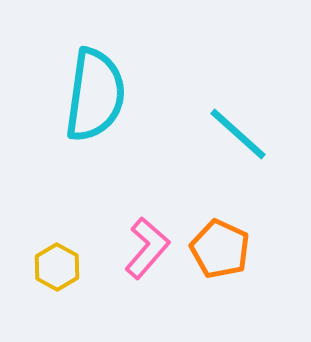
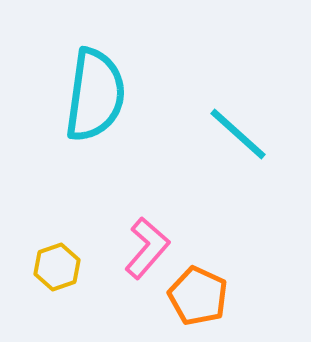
orange pentagon: moved 22 px left, 47 px down
yellow hexagon: rotated 12 degrees clockwise
